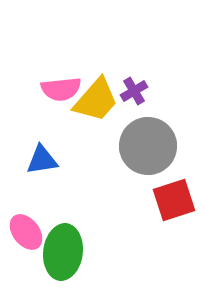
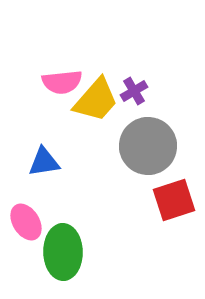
pink semicircle: moved 1 px right, 7 px up
blue triangle: moved 2 px right, 2 px down
pink ellipse: moved 10 px up; rotated 6 degrees clockwise
green ellipse: rotated 8 degrees counterclockwise
